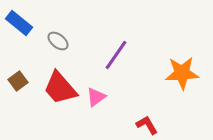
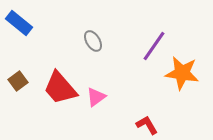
gray ellipse: moved 35 px right; rotated 20 degrees clockwise
purple line: moved 38 px right, 9 px up
orange star: rotated 12 degrees clockwise
